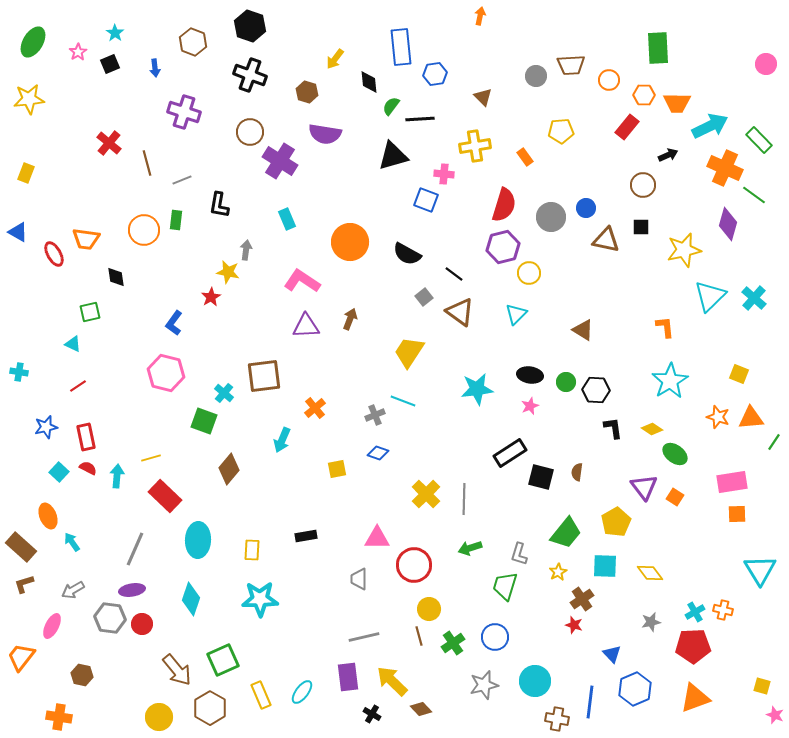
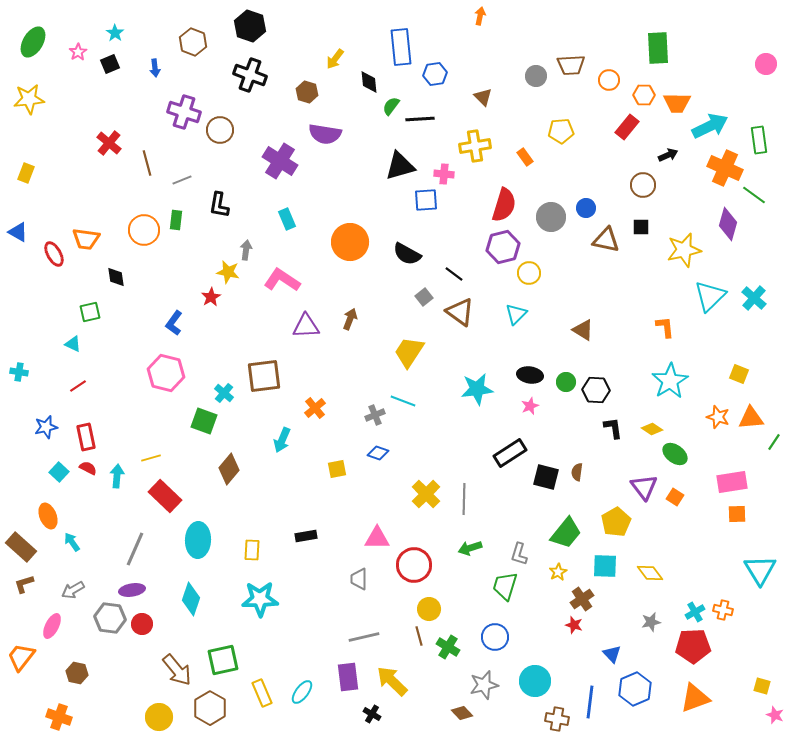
brown circle at (250, 132): moved 30 px left, 2 px up
green rectangle at (759, 140): rotated 36 degrees clockwise
black triangle at (393, 156): moved 7 px right, 10 px down
blue square at (426, 200): rotated 25 degrees counterclockwise
pink L-shape at (302, 281): moved 20 px left, 1 px up
black square at (541, 477): moved 5 px right
green cross at (453, 643): moved 5 px left, 4 px down; rotated 25 degrees counterclockwise
green square at (223, 660): rotated 12 degrees clockwise
brown hexagon at (82, 675): moved 5 px left, 2 px up
yellow rectangle at (261, 695): moved 1 px right, 2 px up
brown diamond at (421, 709): moved 41 px right, 4 px down
orange cross at (59, 717): rotated 10 degrees clockwise
